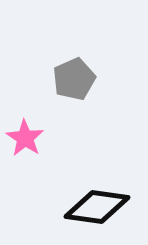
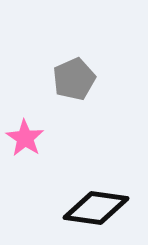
black diamond: moved 1 px left, 1 px down
